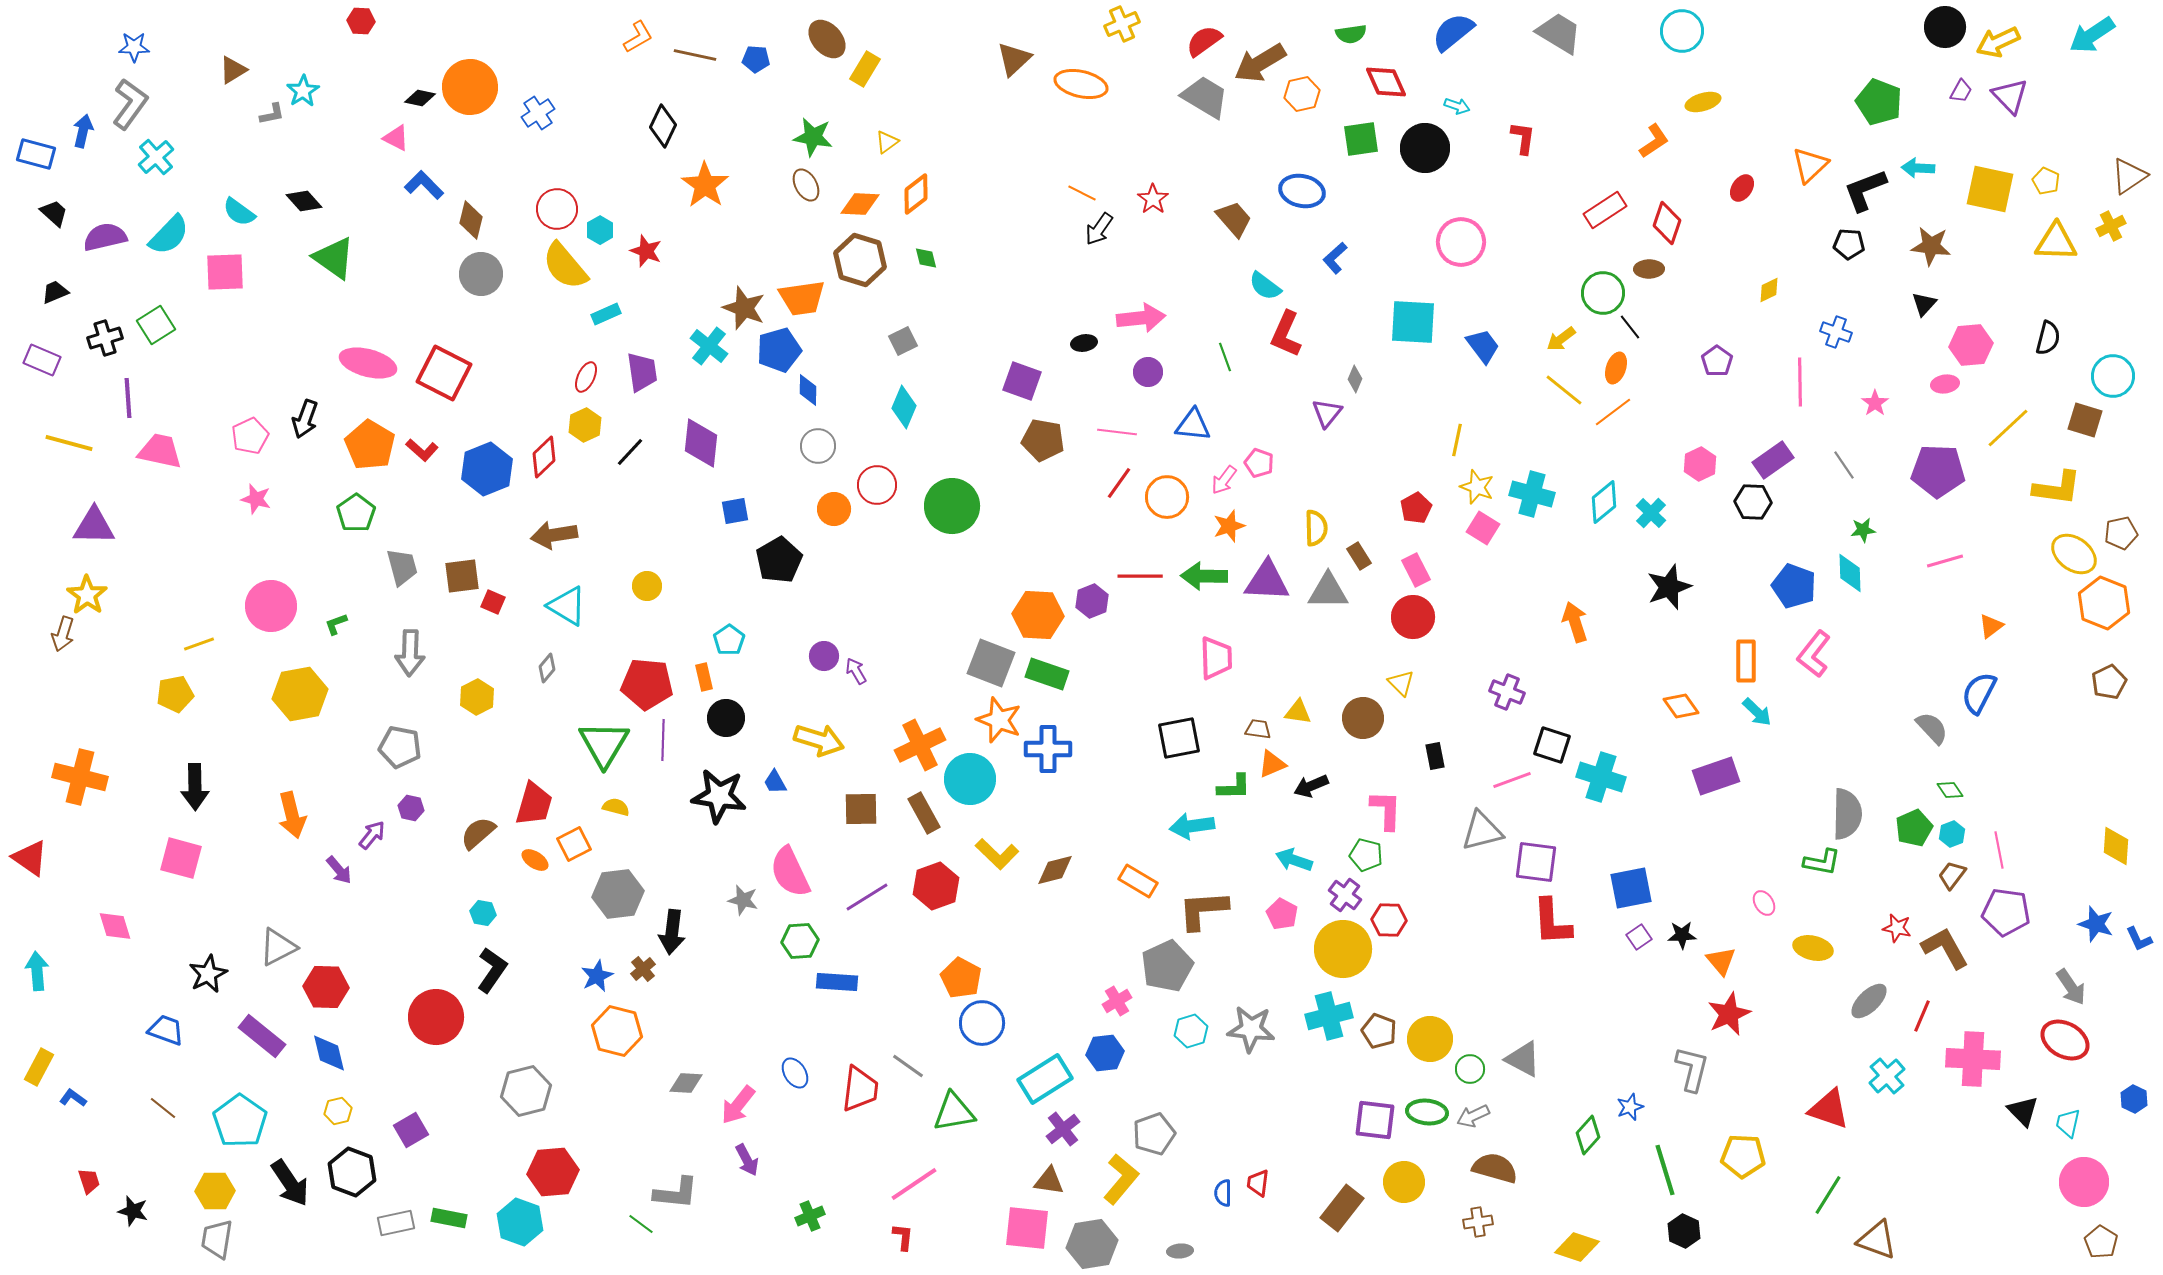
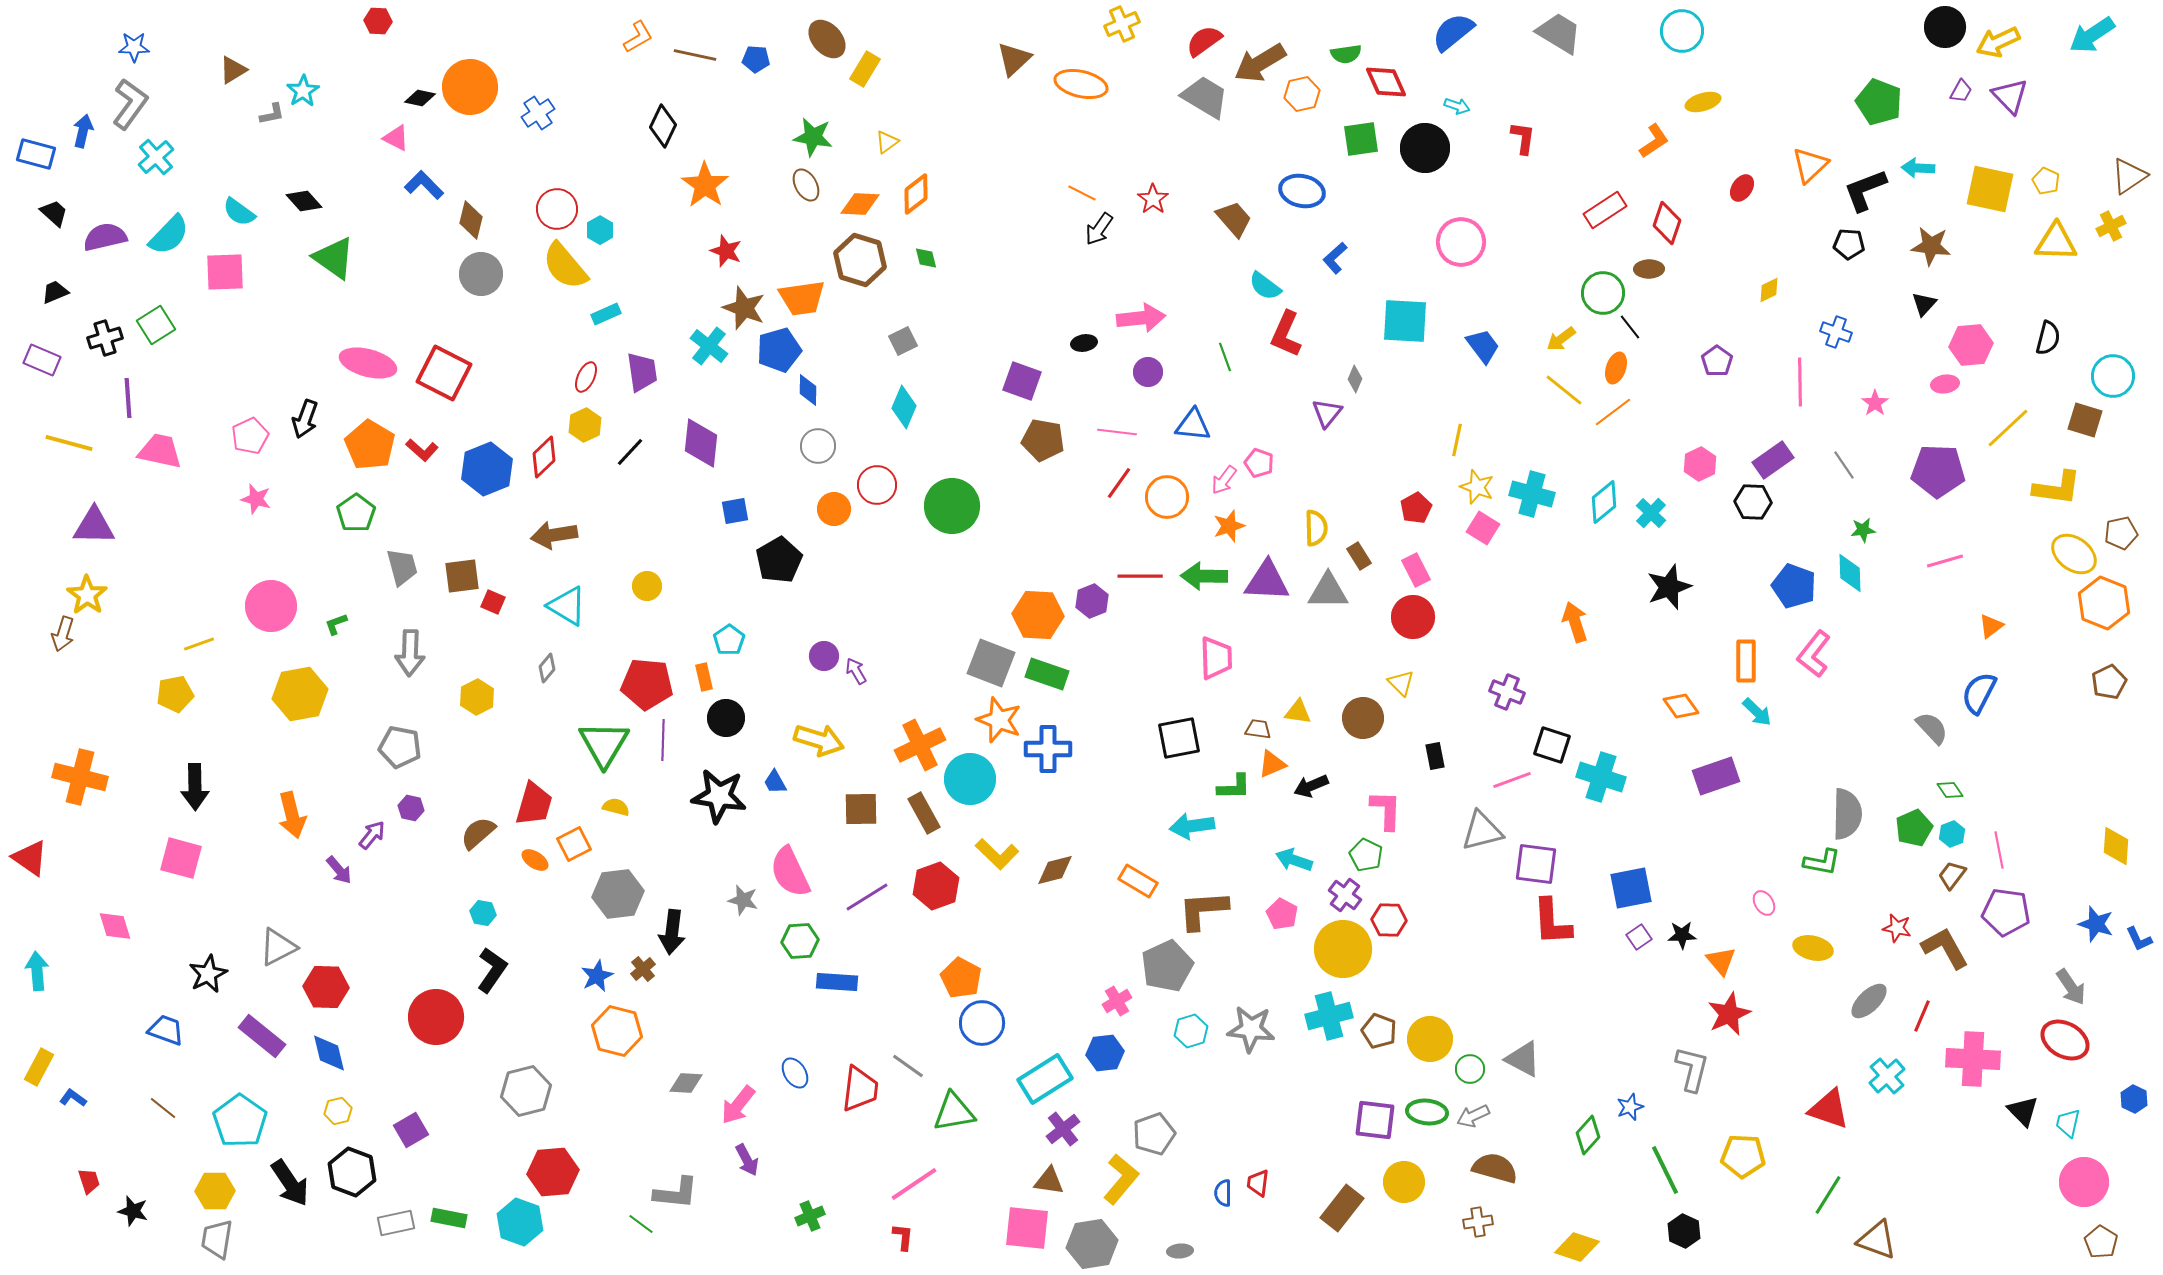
red hexagon at (361, 21): moved 17 px right
green semicircle at (1351, 34): moved 5 px left, 20 px down
red star at (646, 251): moved 80 px right
cyan square at (1413, 322): moved 8 px left, 1 px up
green pentagon at (1366, 855): rotated 12 degrees clockwise
purple square at (1536, 862): moved 2 px down
green line at (1665, 1170): rotated 9 degrees counterclockwise
